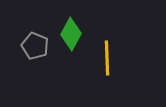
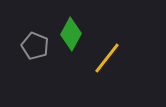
yellow line: rotated 40 degrees clockwise
